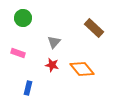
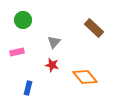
green circle: moved 2 px down
pink rectangle: moved 1 px left, 1 px up; rotated 32 degrees counterclockwise
orange diamond: moved 3 px right, 8 px down
